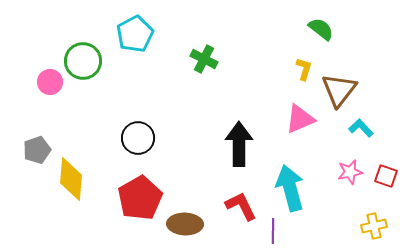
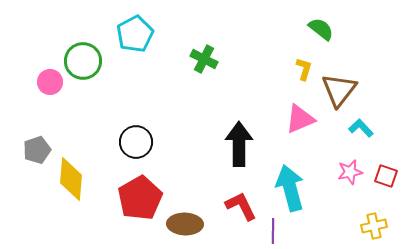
black circle: moved 2 px left, 4 px down
